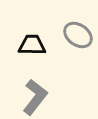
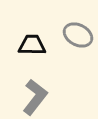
gray ellipse: rotated 8 degrees counterclockwise
